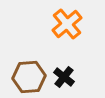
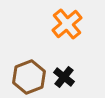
brown hexagon: rotated 16 degrees counterclockwise
